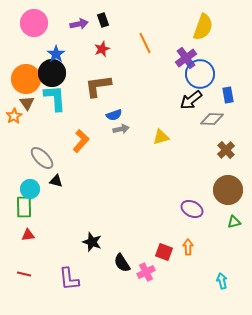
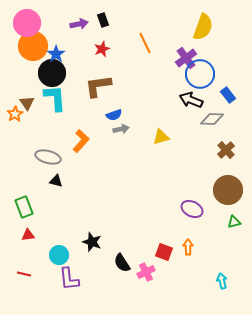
pink circle: moved 7 px left
orange circle: moved 7 px right, 33 px up
blue rectangle: rotated 28 degrees counterclockwise
black arrow: rotated 60 degrees clockwise
orange star: moved 1 px right, 2 px up
gray ellipse: moved 6 px right, 1 px up; rotated 30 degrees counterclockwise
cyan circle: moved 29 px right, 66 px down
green rectangle: rotated 20 degrees counterclockwise
